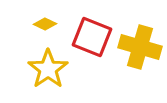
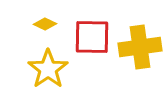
red square: rotated 21 degrees counterclockwise
yellow cross: rotated 24 degrees counterclockwise
